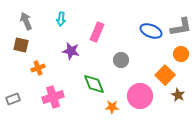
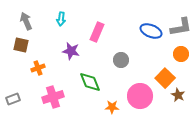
orange square: moved 3 px down
green diamond: moved 4 px left, 2 px up
